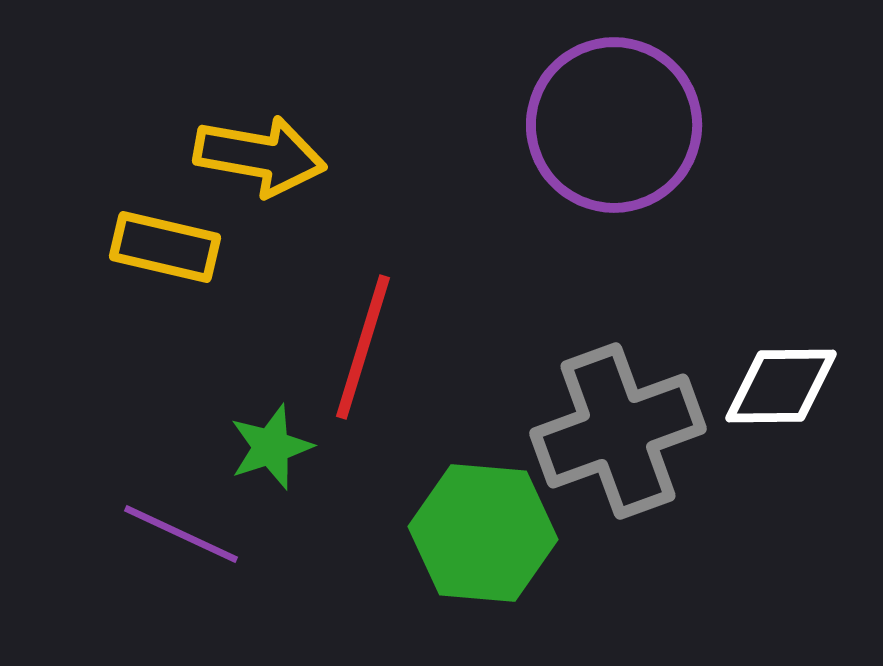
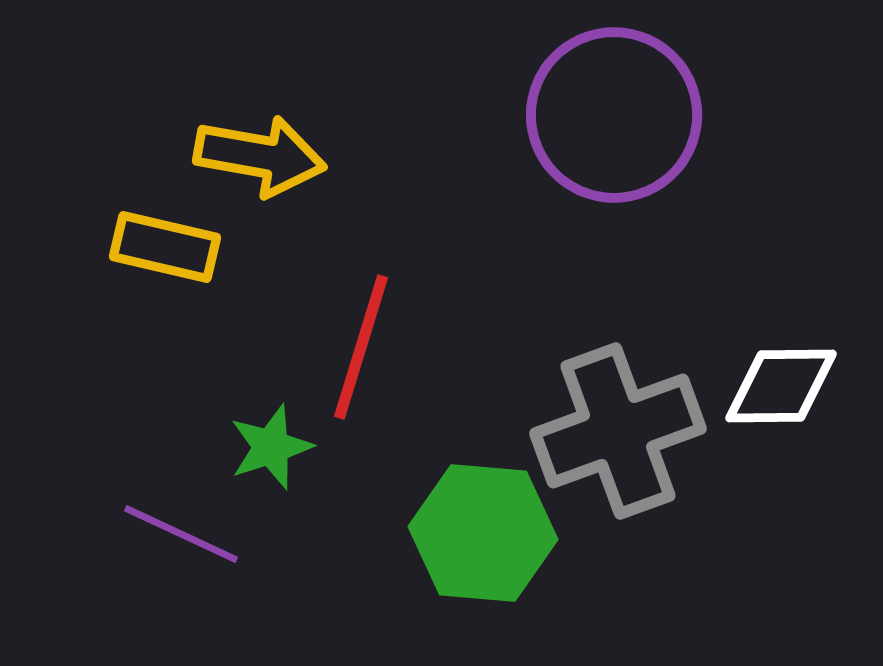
purple circle: moved 10 px up
red line: moved 2 px left
